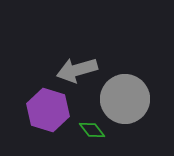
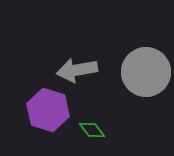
gray arrow: rotated 6 degrees clockwise
gray circle: moved 21 px right, 27 px up
